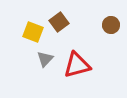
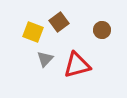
brown circle: moved 9 px left, 5 px down
